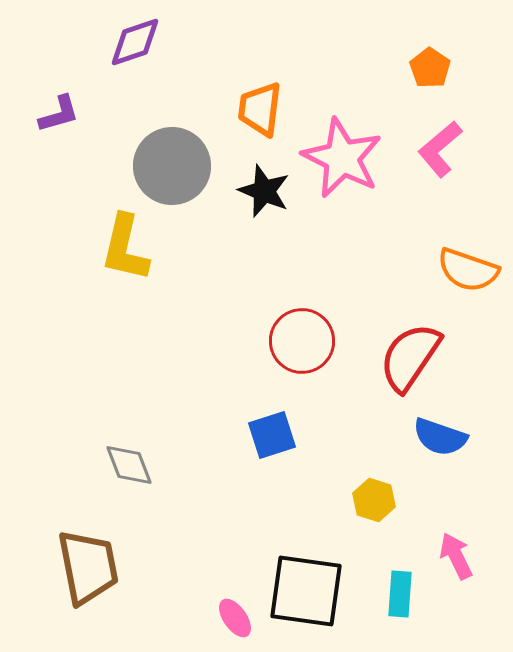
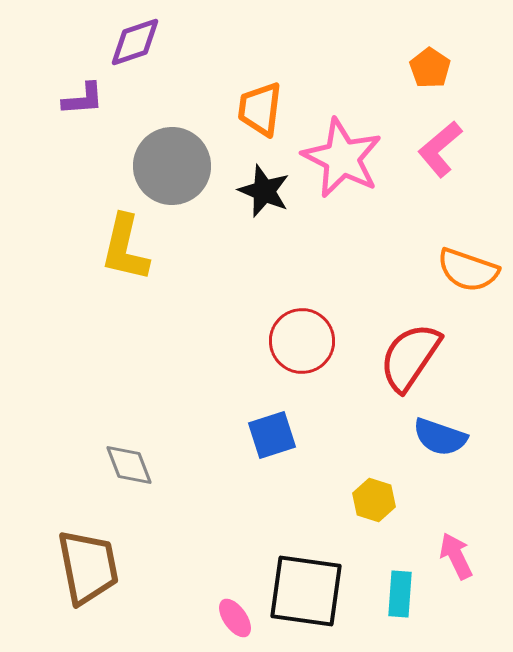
purple L-shape: moved 24 px right, 15 px up; rotated 12 degrees clockwise
